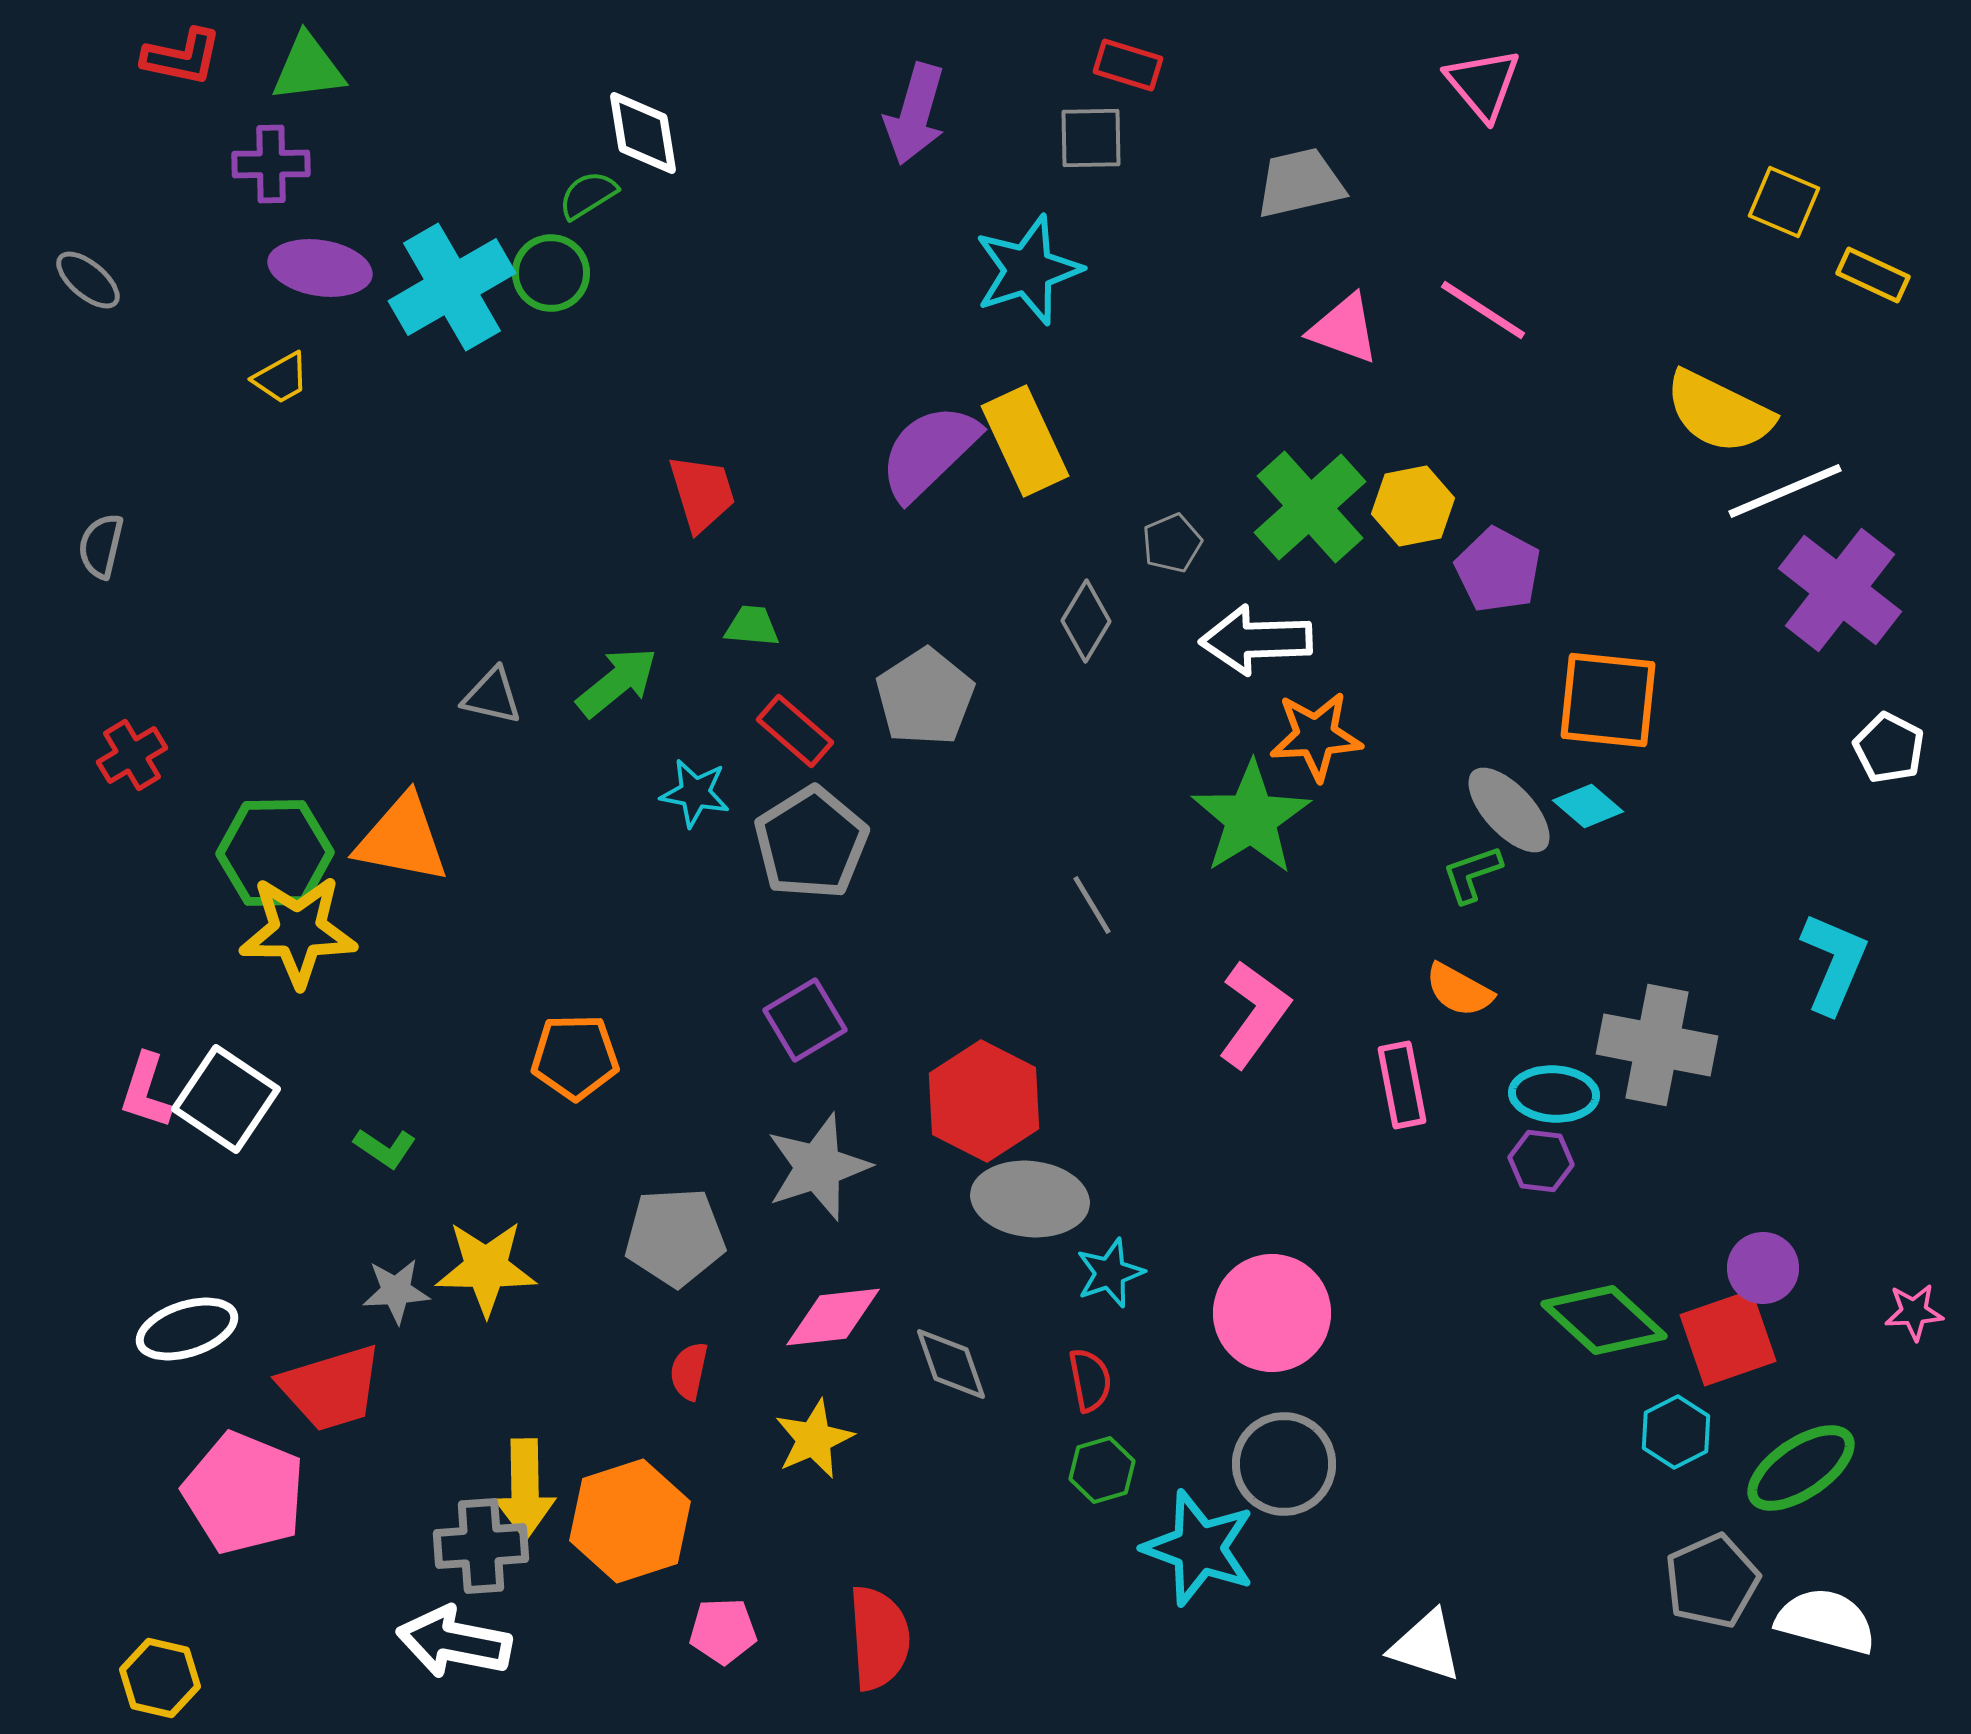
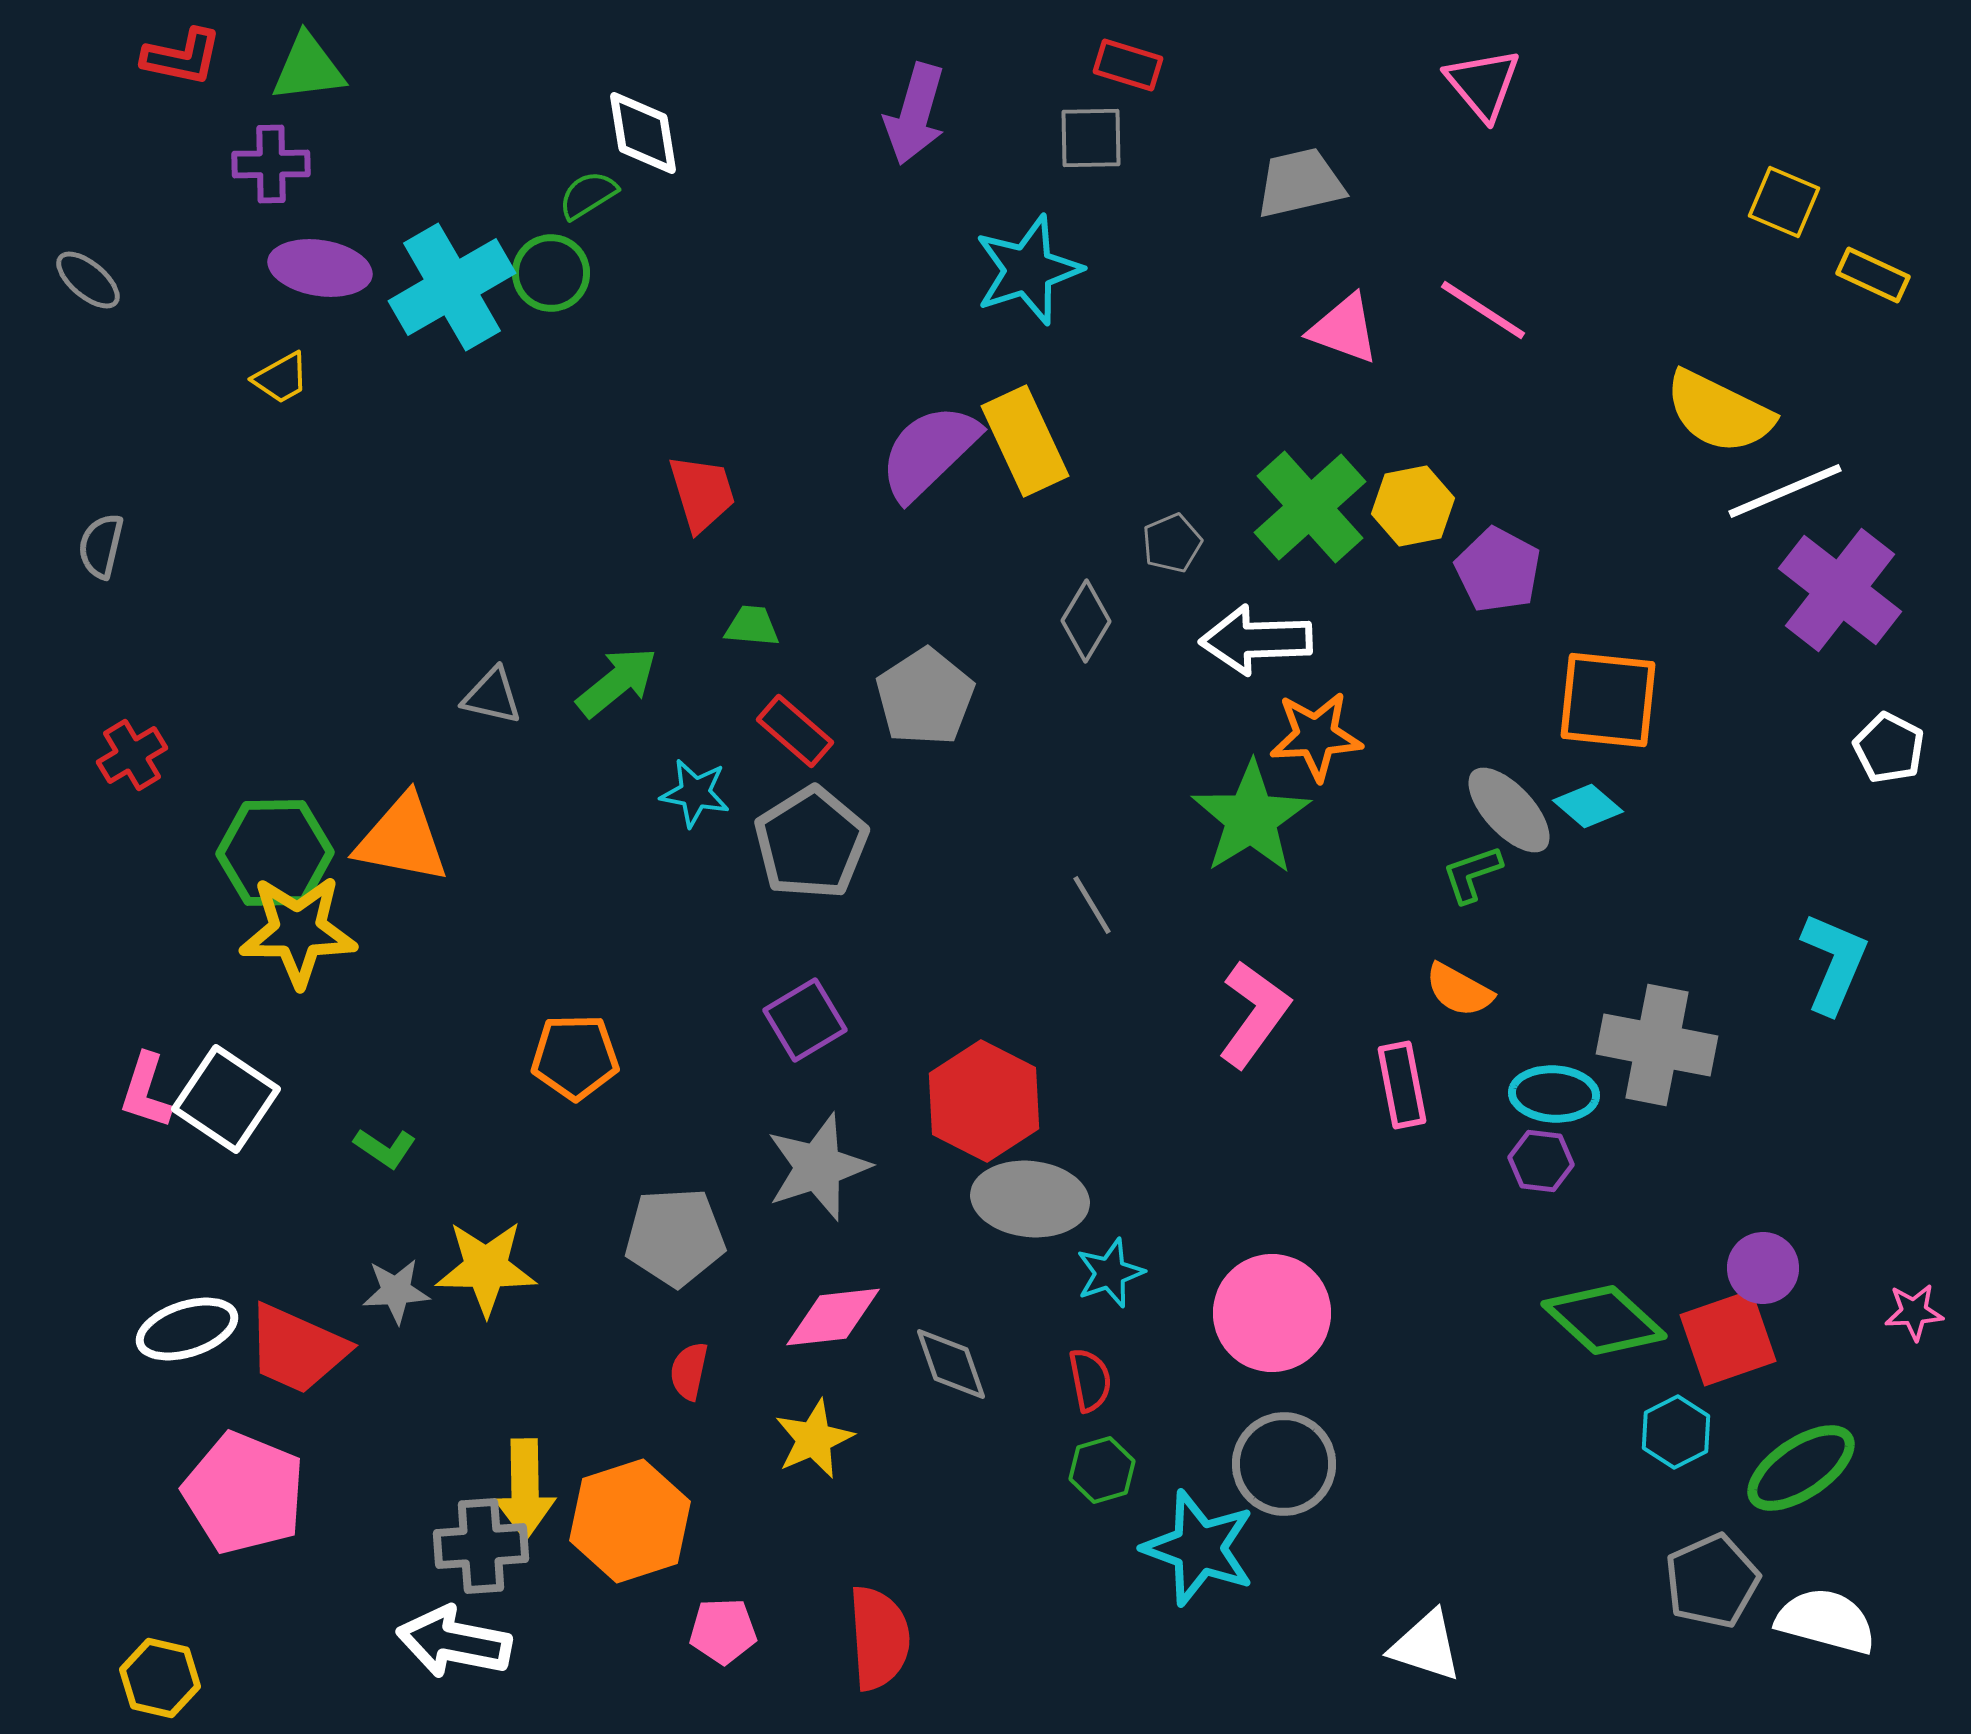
red trapezoid at (331, 1388): moved 34 px left, 39 px up; rotated 41 degrees clockwise
